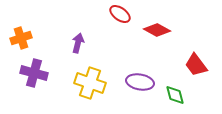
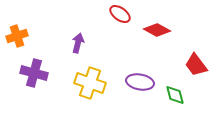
orange cross: moved 4 px left, 2 px up
